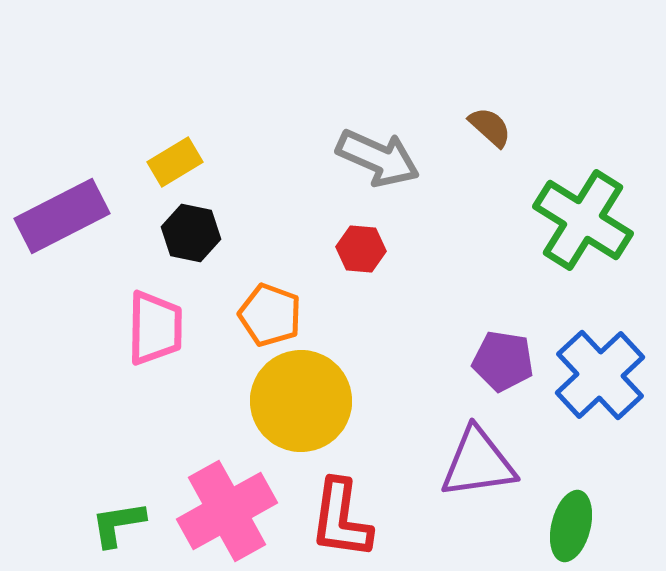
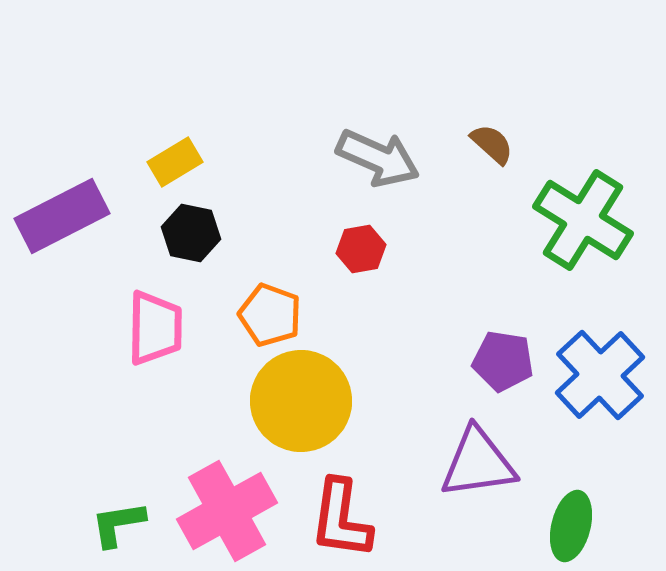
brown semicircle: moved 2 px right, 17 px down
red hexagon: rotated 15 degrees counterclockwise
